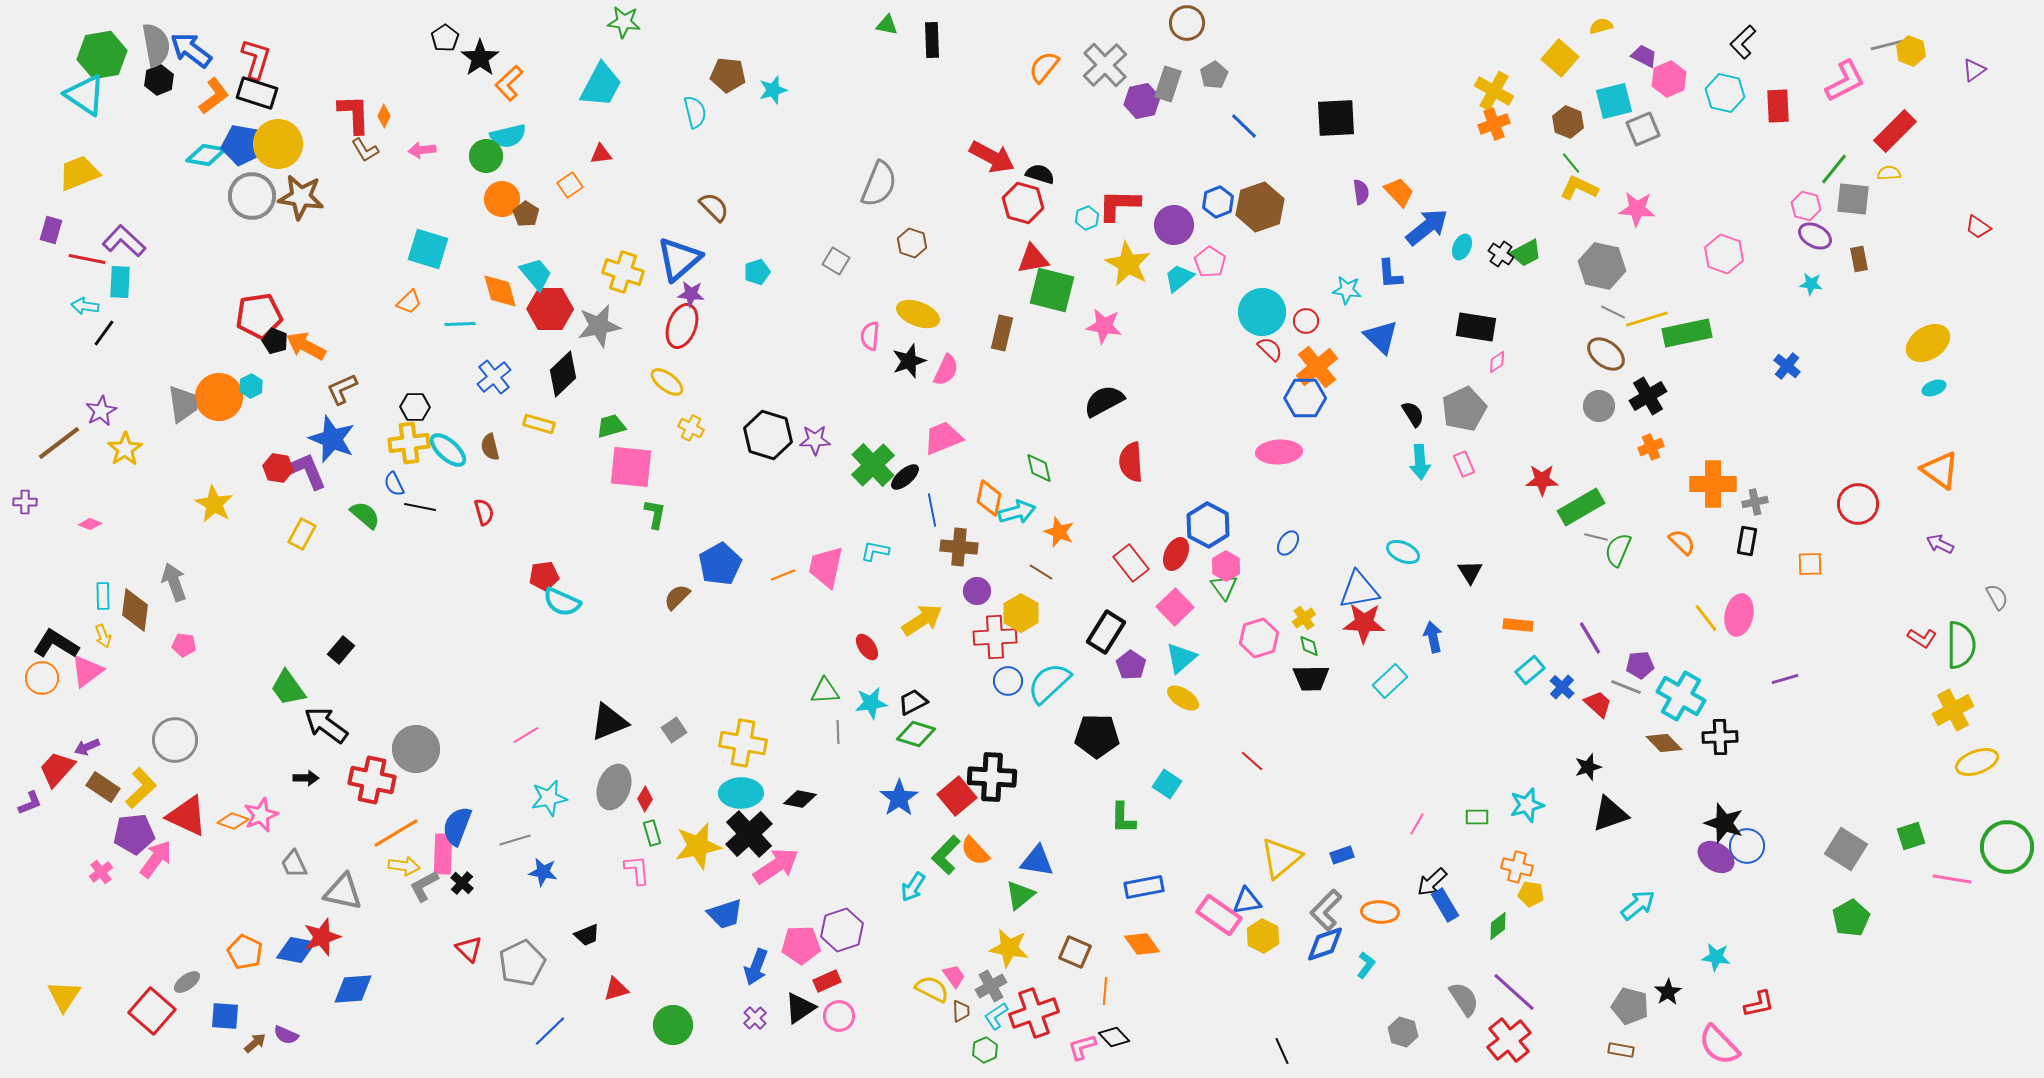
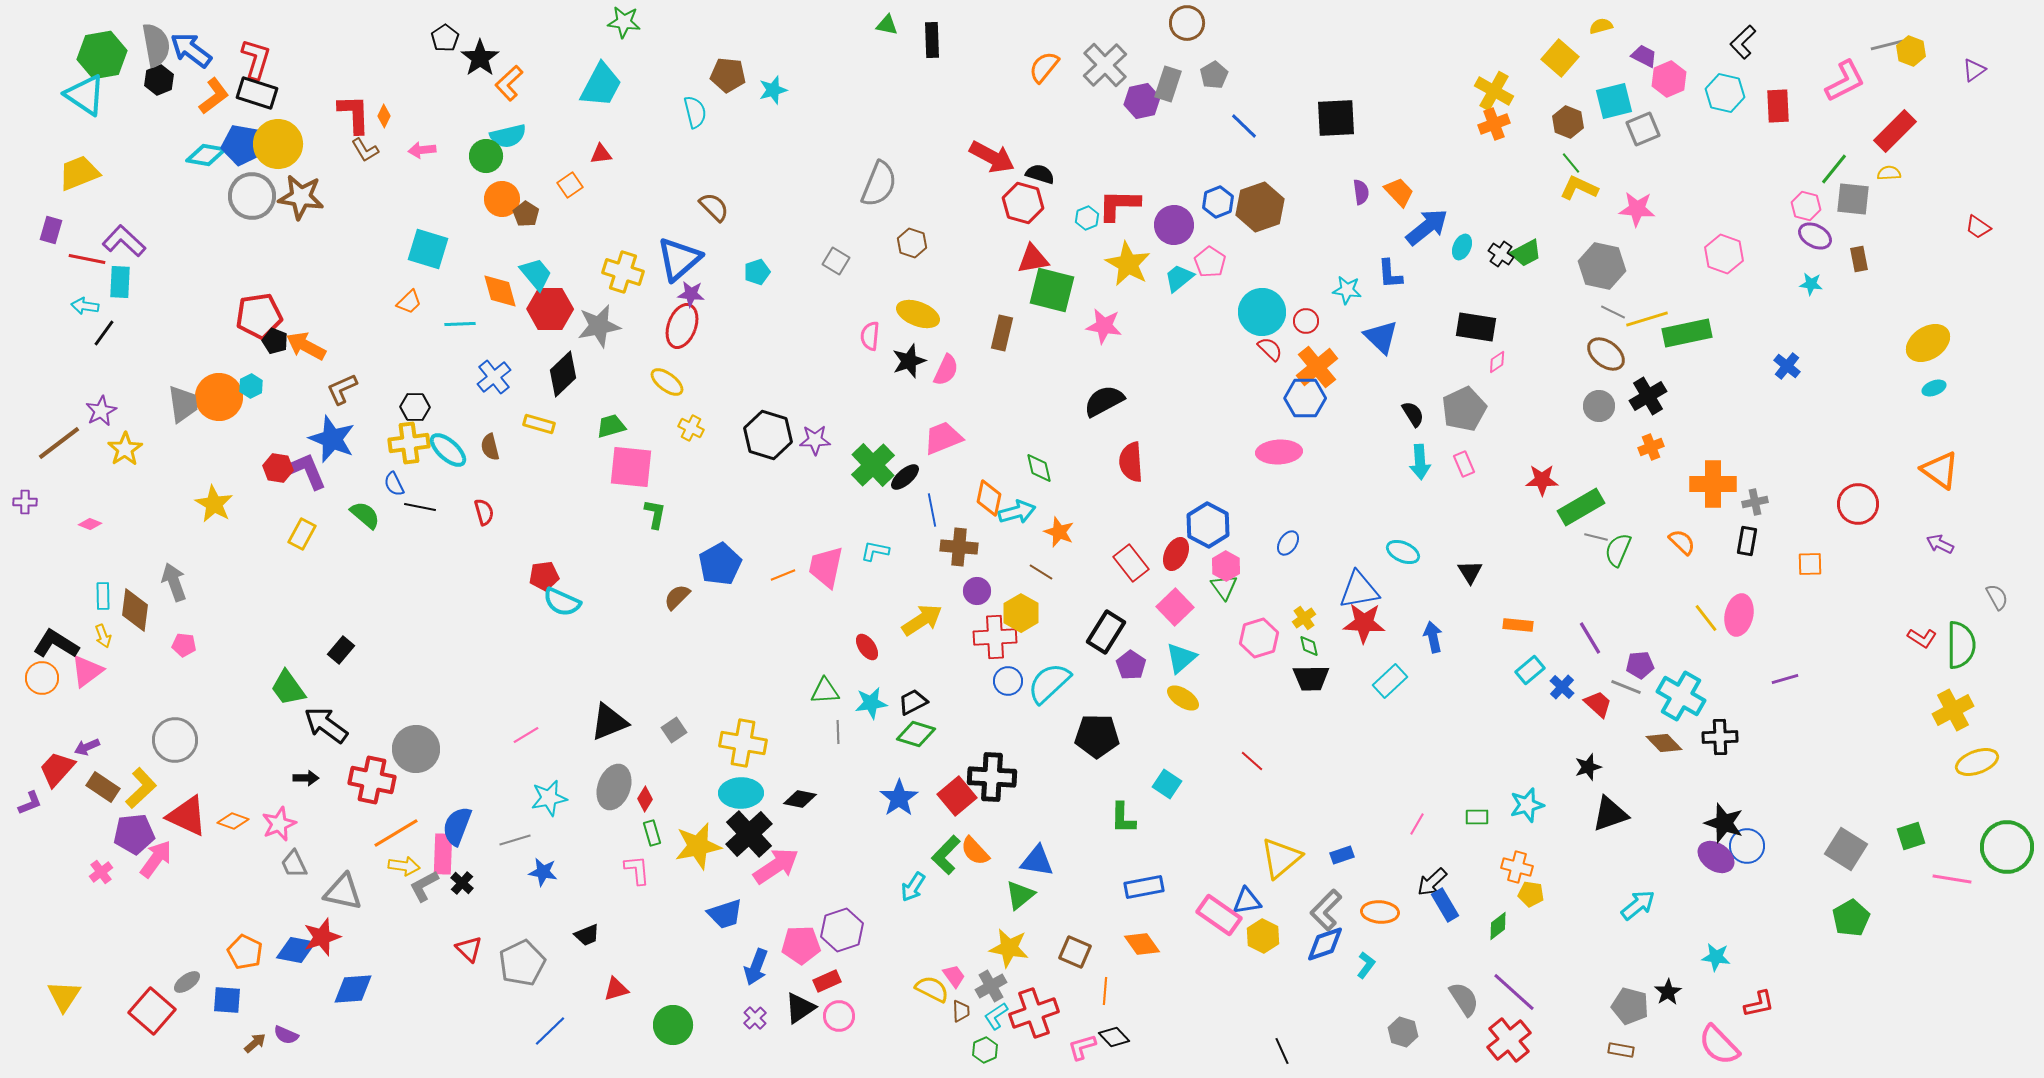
pink star at (261, 815): moved 18 px right, 9 px down
blue square at (225, 1016): moved 2 px right, 16 px up
